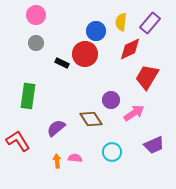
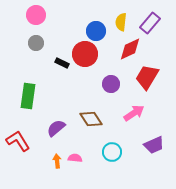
purple circle: moved 16 px up
